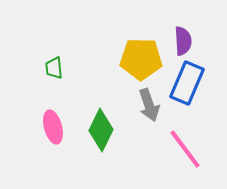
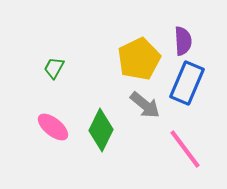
yellow pentagon: moved 2 px left; rotated 27 degrees counterclockwise
green trapezoid: rotated 35 degrees clockwise
gray arrow: moved 4 px left; rotated 32 degrees counterclockwise
pink ellipse: rotated 36 degrees counterclockwise
